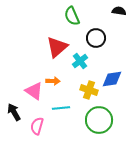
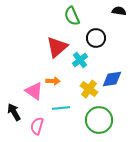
cyan cross: moved 1 px up
yellow cross: moved 1 px up; rotated 18 degrees clockwise
